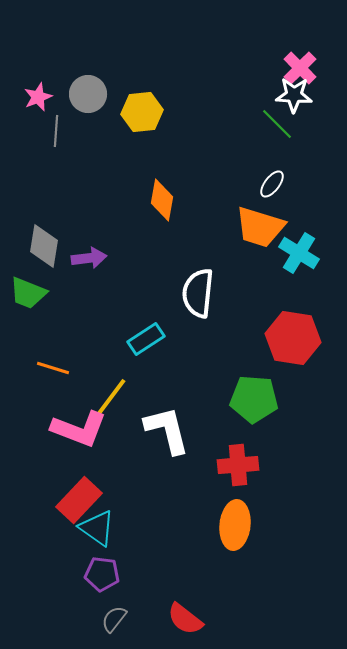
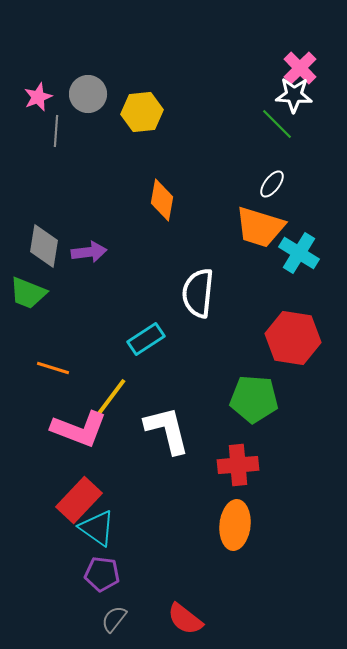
purple arrow: moved 6 px up
